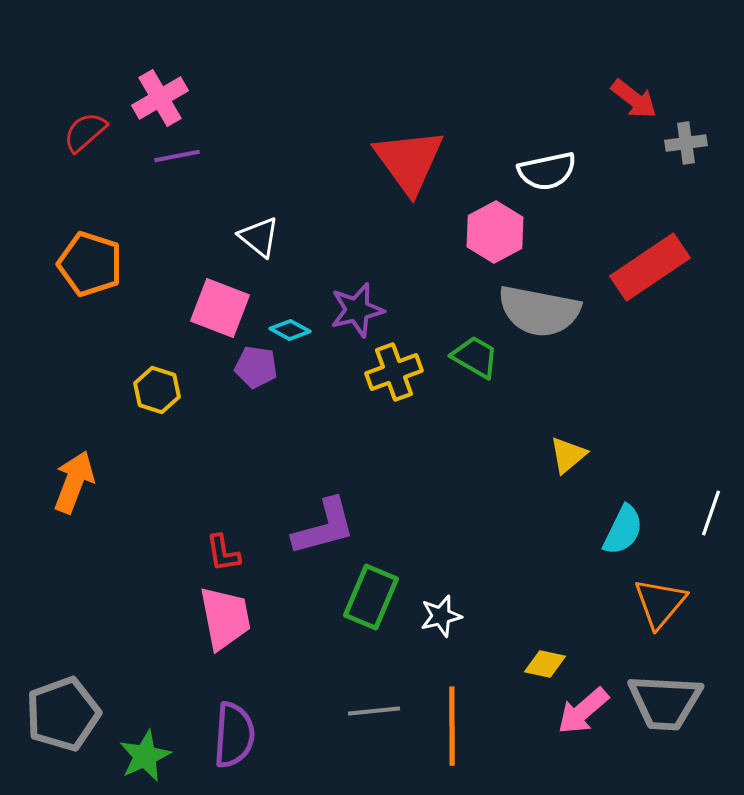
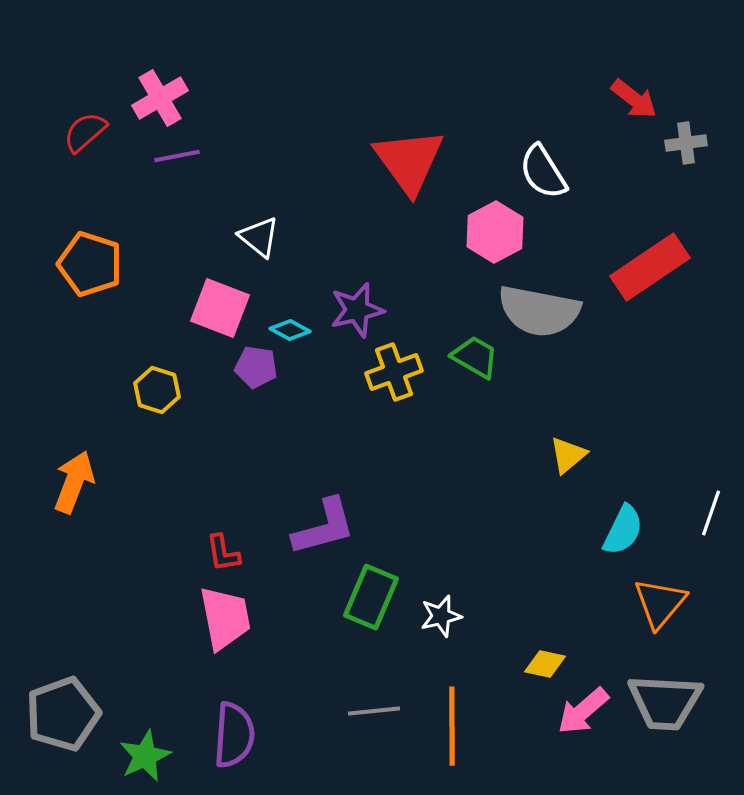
white semicircle: moved 4 px left, 1 px down; rotated 70 degrees clockwise
